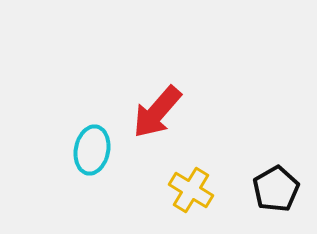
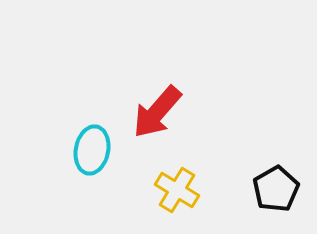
yellow cross: moved 14 px left
